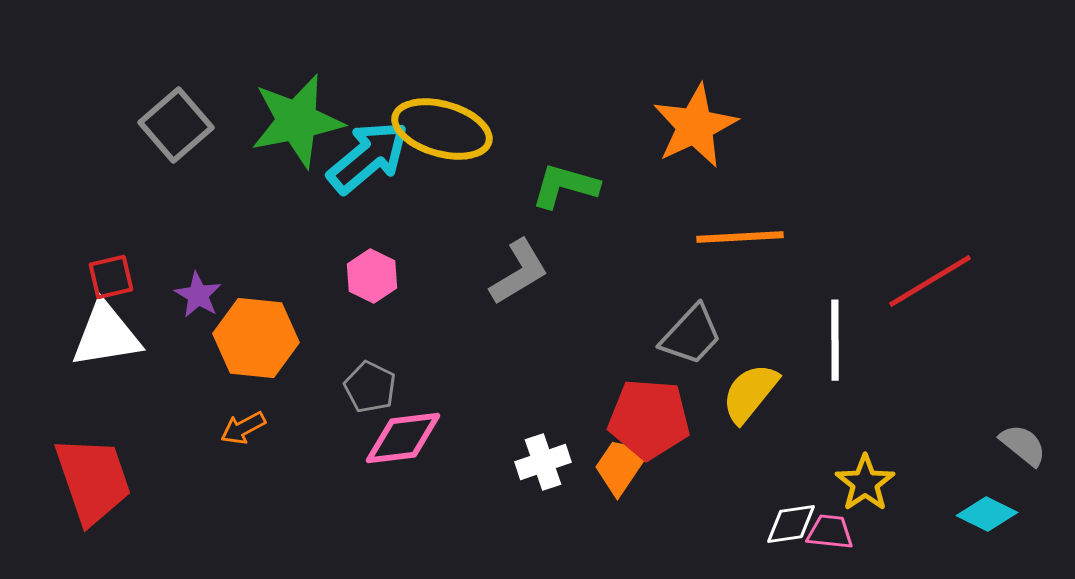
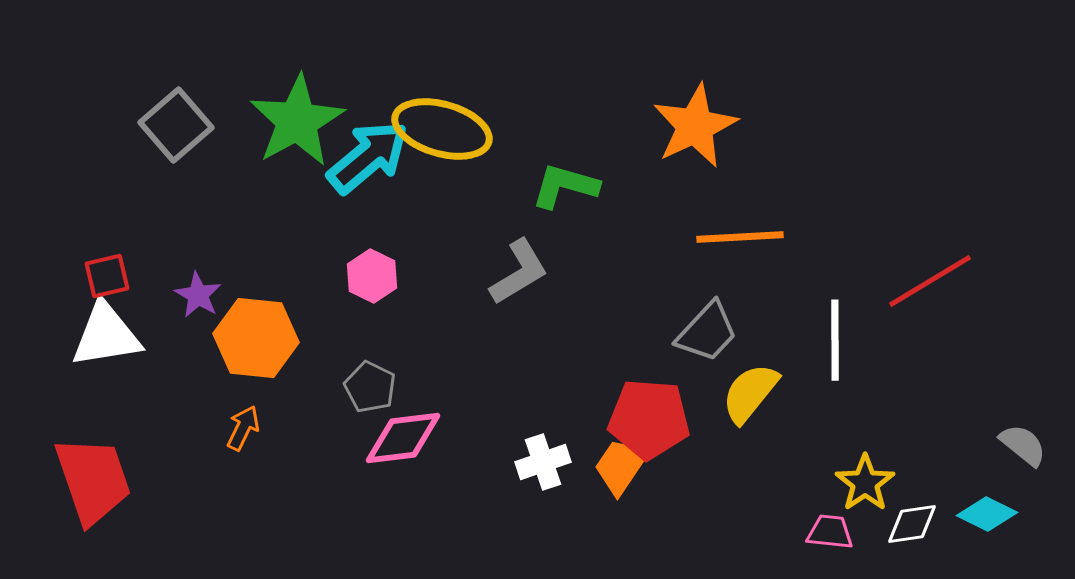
green star: rotated 18 degrees counterclockwise
red square: moved 4 px left, 1 px up
gray trapezoid: moved 16 px right, 3 px up
orange arrow: rotated 144 degrees clockwise
white diamond: moved 121 px right
